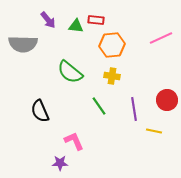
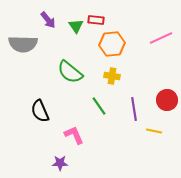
green triangle: rotated 49 degrees clockwise
orange hexagon: moved 1 px up
pink L-shape: moved 6 px up
